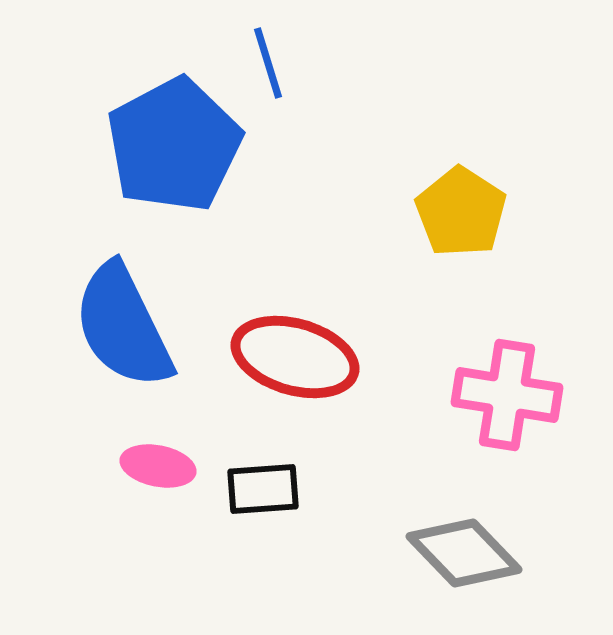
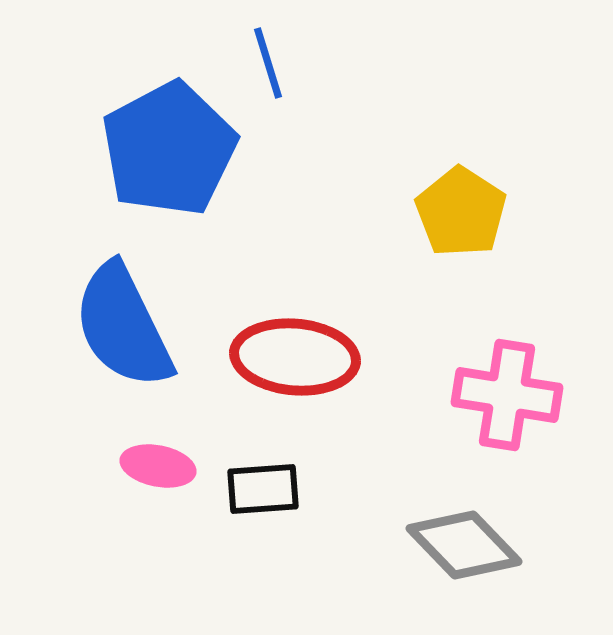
blue pentagon: moved 5 px left, 4 px down
red ellipse: rotated 11 degrees counterclockwise
gray diamond: moved 8 px up
